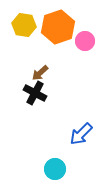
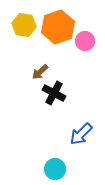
brown arrow: moved 1 px up
black cross: moved 19 px right
